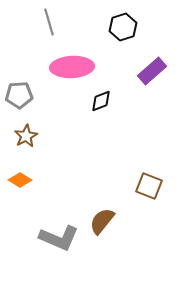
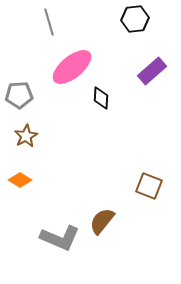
black hexagon: moved 12 px right, 8 px up; rotated 12 degrees clockwise
pink ellipse: rotated 36 degrees counterclockwise
black diamond: moved 3 px up; rotated 65 degrees counterclockwise
gray L-shape: moved 1 px right
